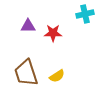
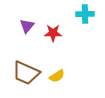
cyan cross: rotated 12 degrees clockwise
purple triangle: moved 1 px left; rotated 49 degrees counterclockwise
brown trapezoid: rotated 48 degrees counterclockwise
